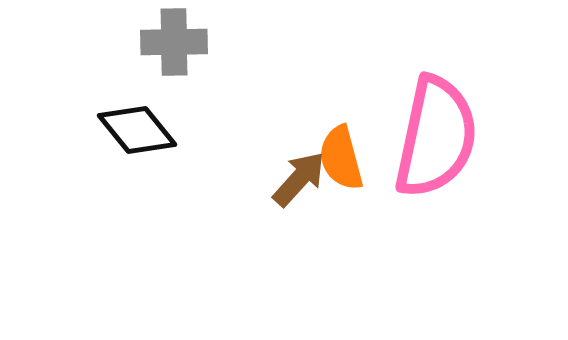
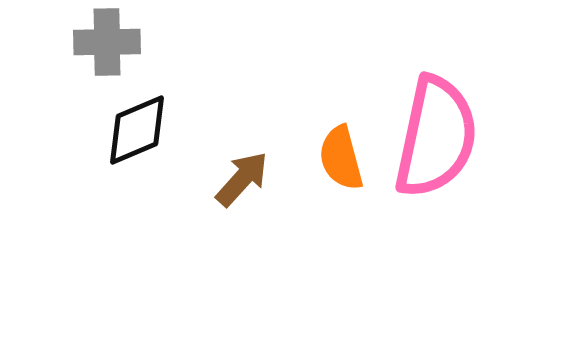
gray cross: moved 67 px left
black diamond: rotated 74 degrees counterclockwise
brown arrow: moved 57 px left
